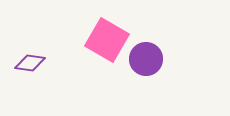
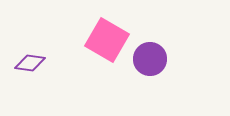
purple circle: moved 4 px right
